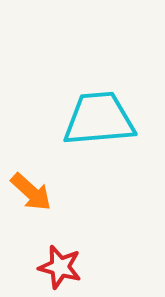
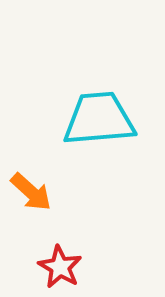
red star: rotated 15 degrees clockwise
